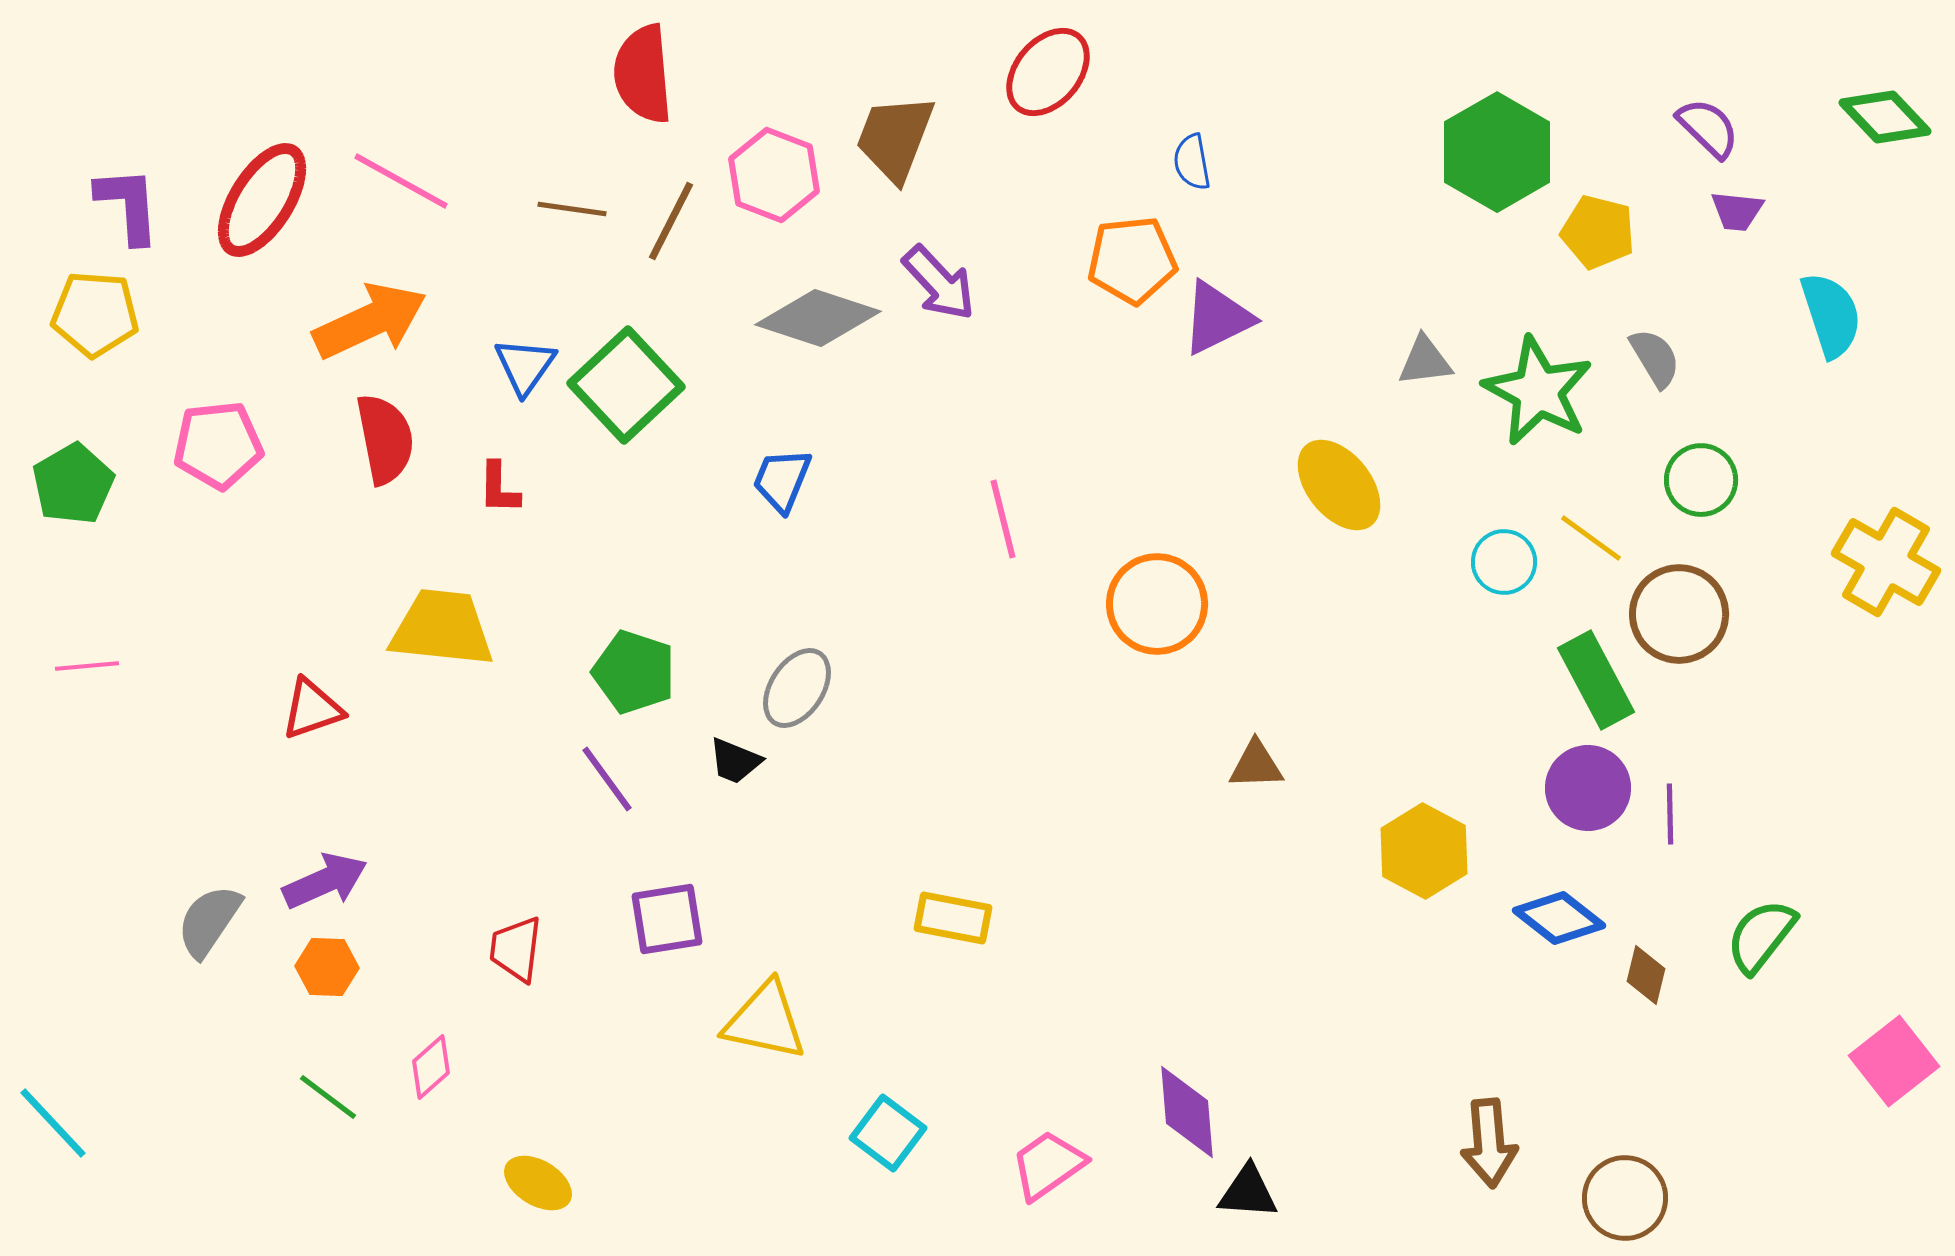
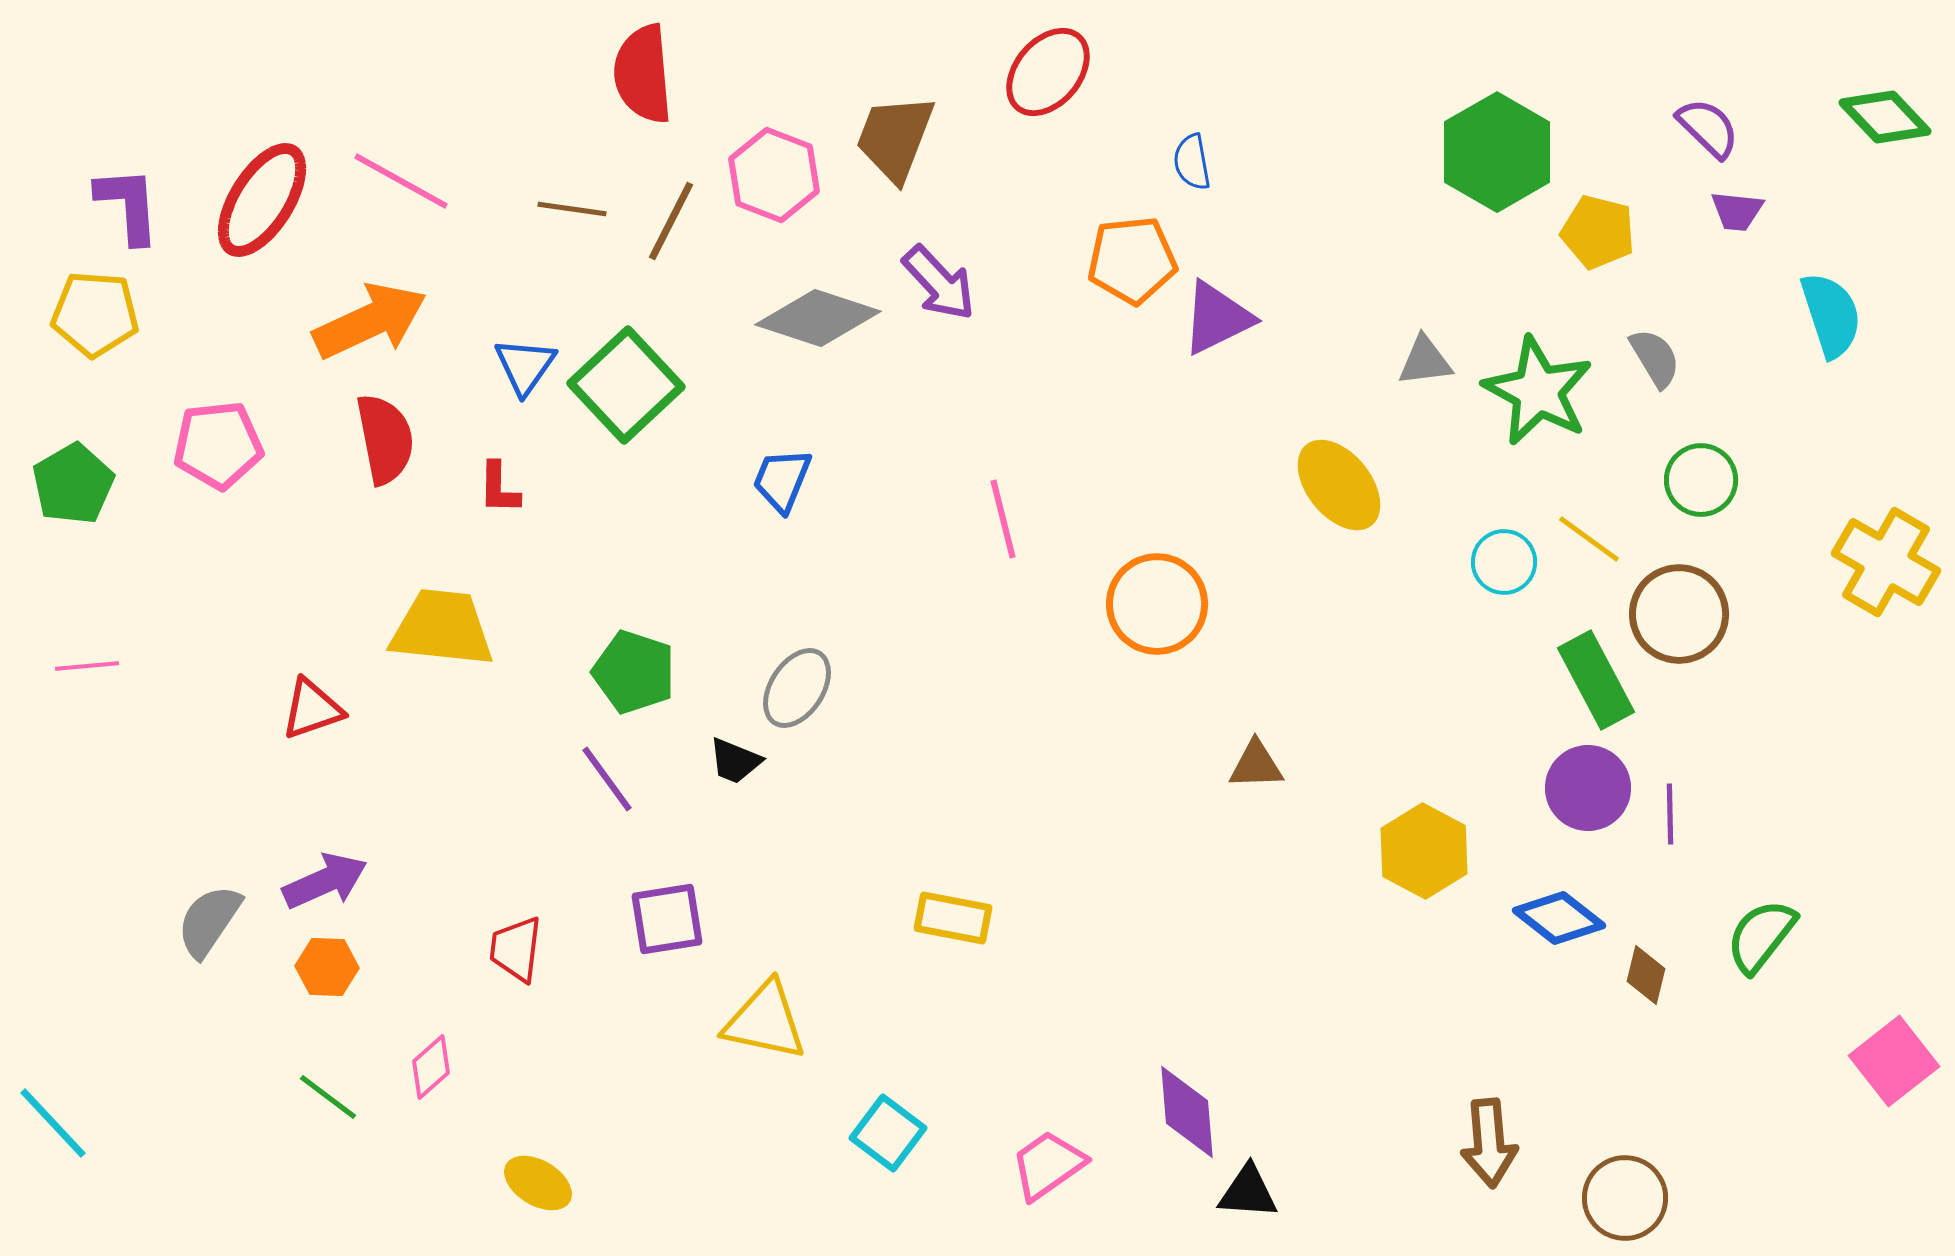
yellow line at (1591, 538): moved 2 px left, 1 px down
